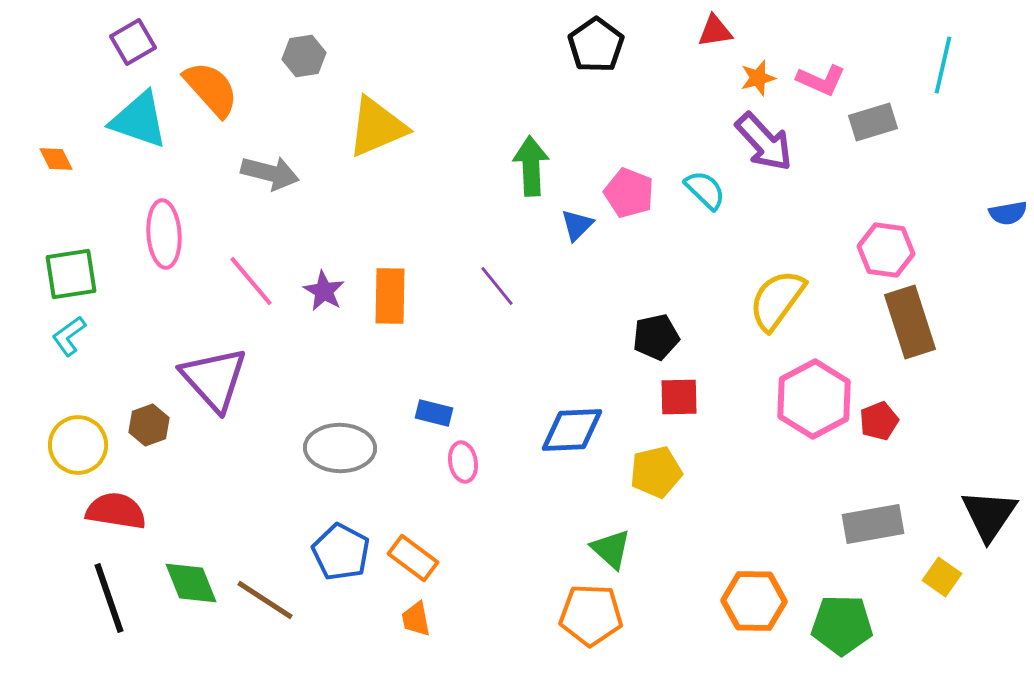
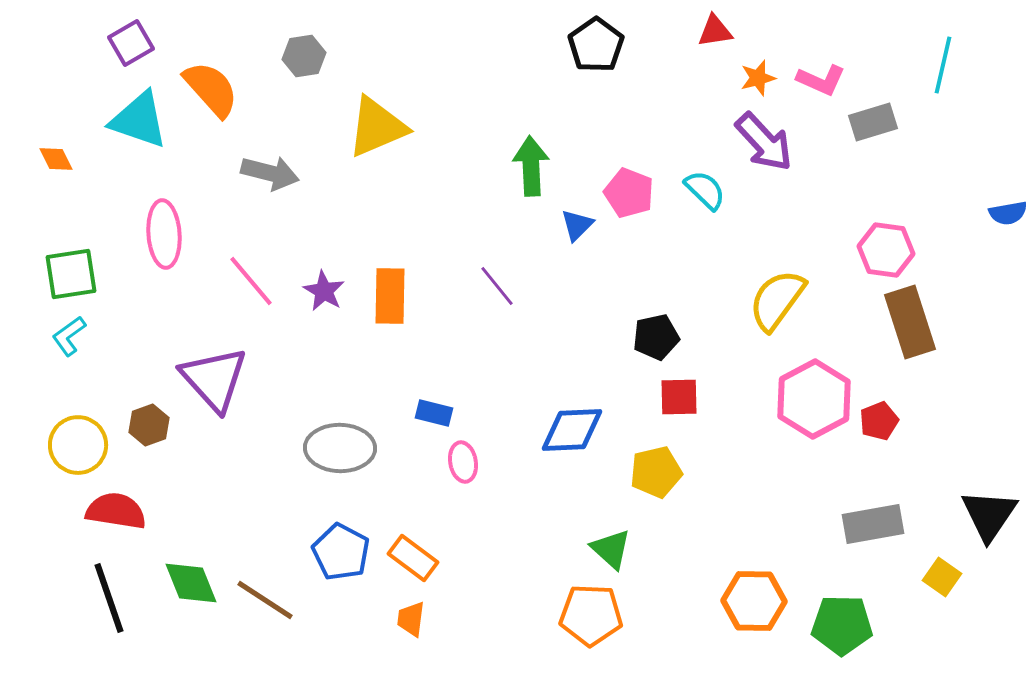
purple square at (133, 42): moved 2 px left, 1 px down
orange trapezoid at (416, 619): moved 5 px left; rotated 18 degrees clockwise
